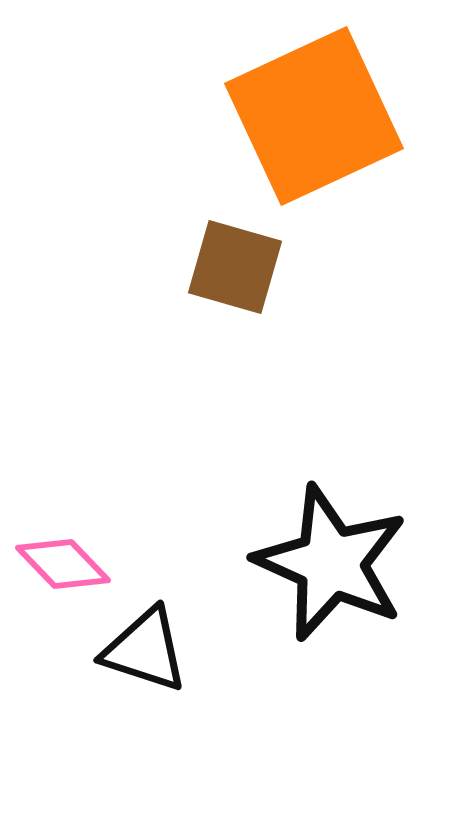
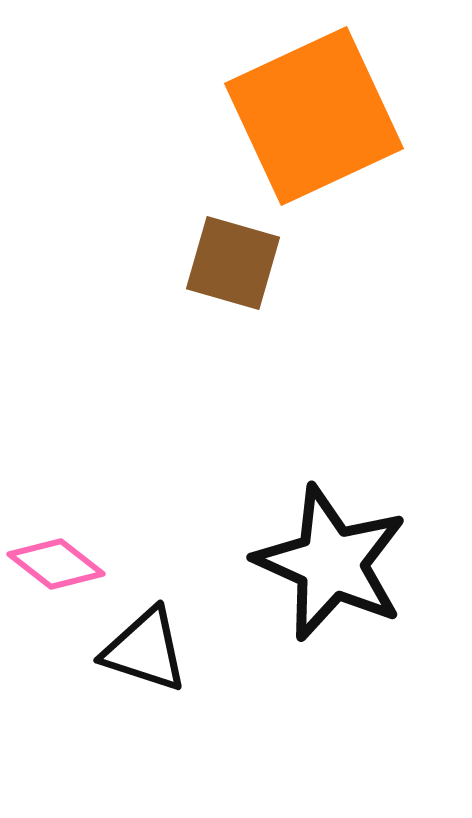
brown square: moved 2 px left, 4 px up
pink diamond: moved 7 px left; rotated 8 degrees counterclockwise
